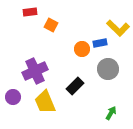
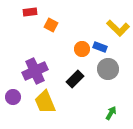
blue rectangle: moved 4 px down; rotated 32 degrees clockwise
black rectangle: moved 7 px up
